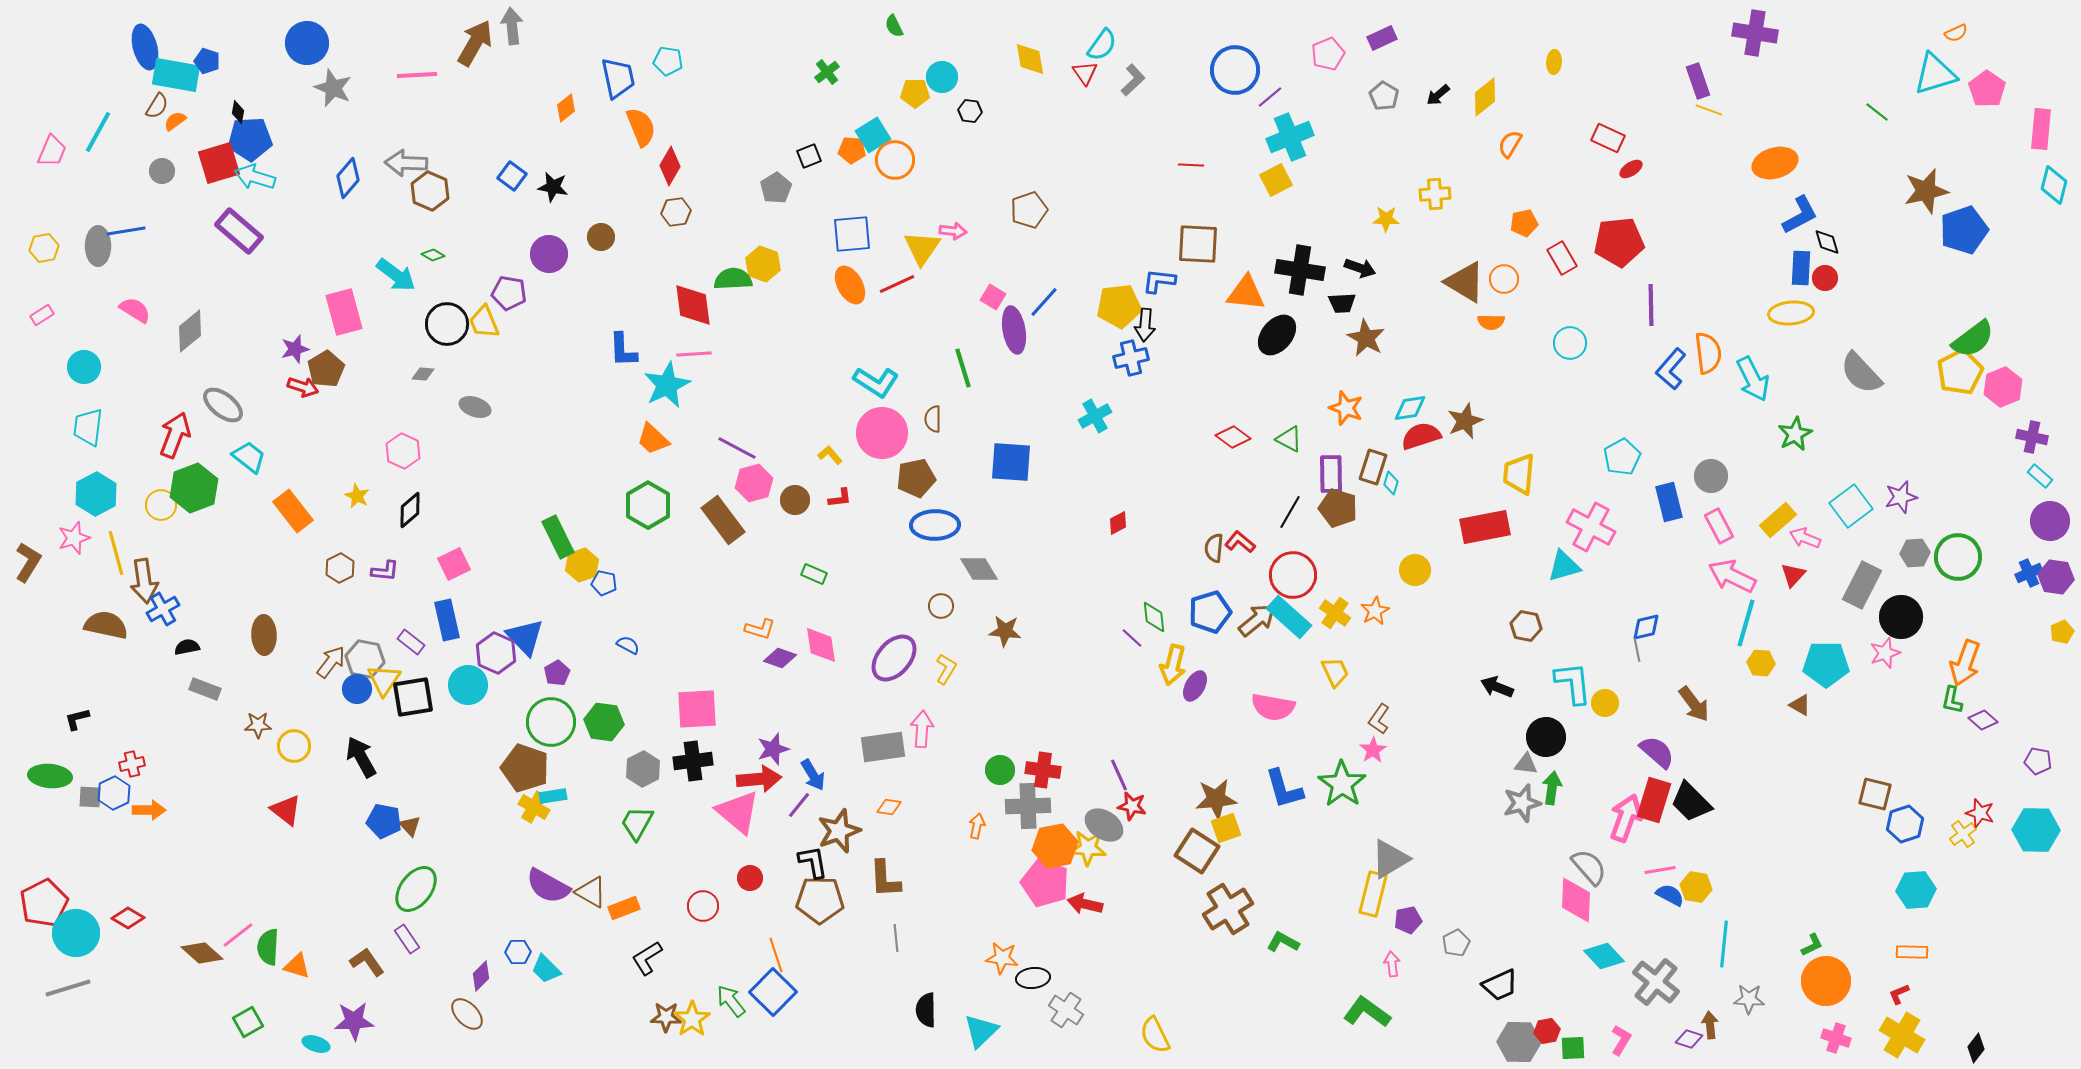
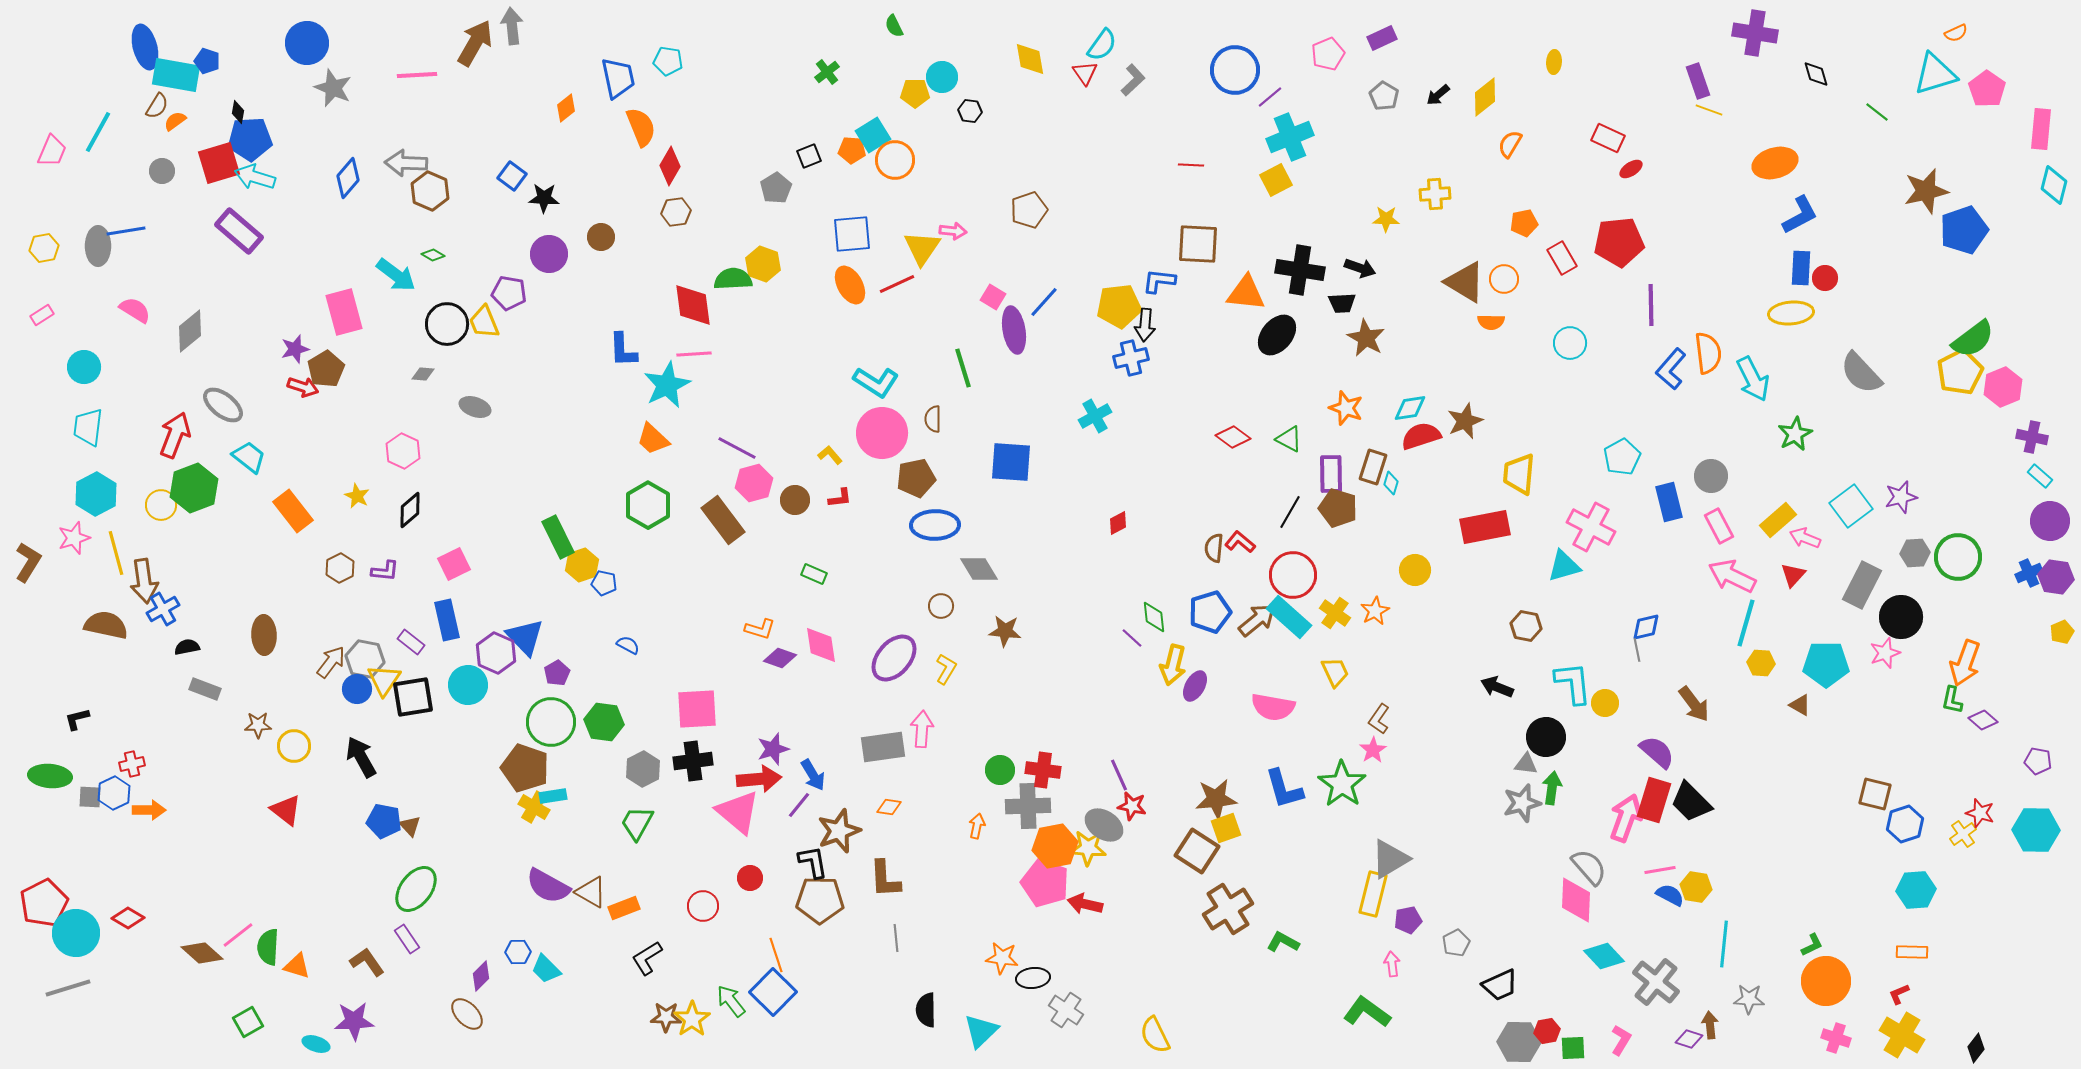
black star at (553, 187): moved 9 px left, 11 px down; rotated 8 degrees counterclockwise
black diamond at (1827, 242): moved 11 px left, 168 px up
